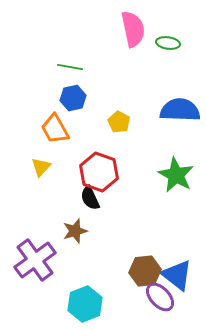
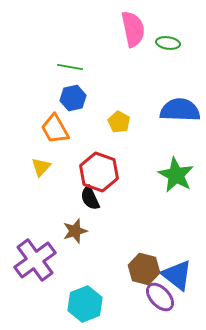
brown hexagon: moved 1 px left, 2 px up; rotated 20 degrees clockwise
